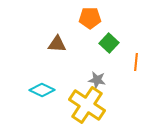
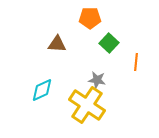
cyan diamond: rotated 50 degrees counterclockwise
